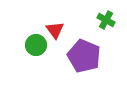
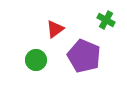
red triangle: moved 1 px up; rotated 30 degrees clockwise
green circle: moved 15 px down
